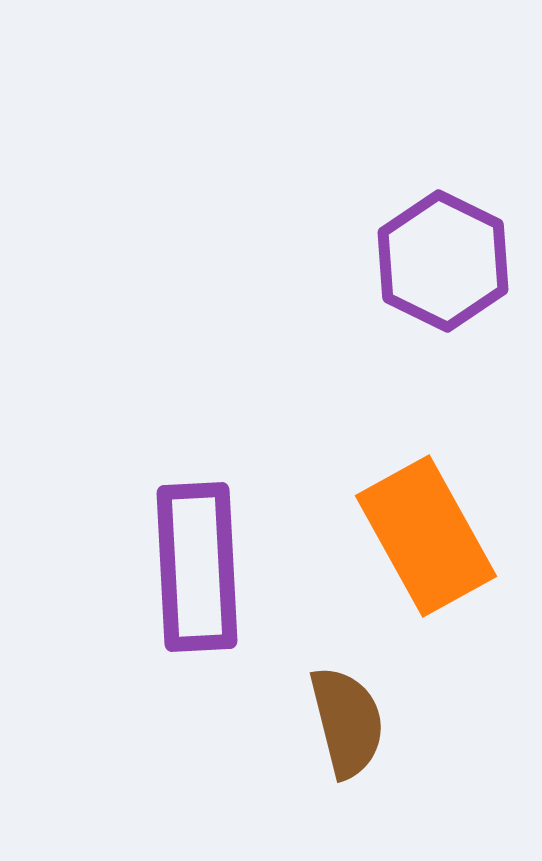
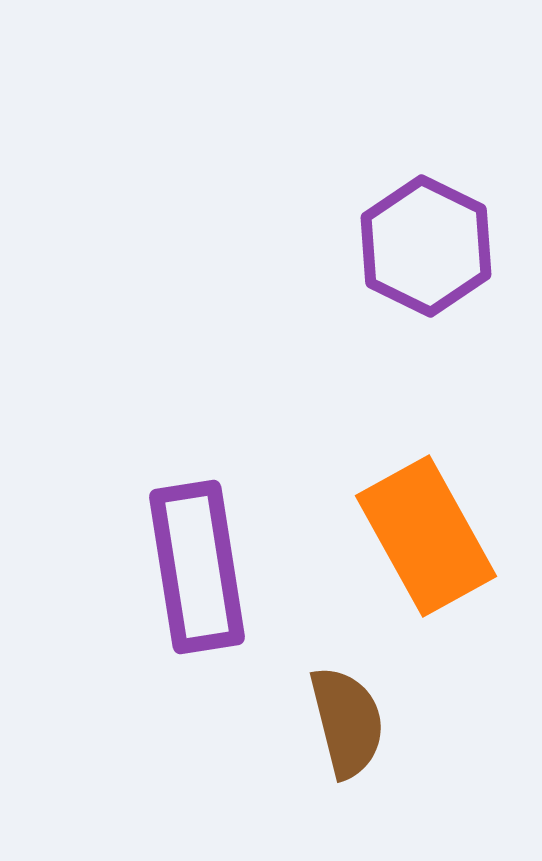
purple hexagon: moved 17 px left, 15 px up
purple rectangle: rotated 6 degrees counterclockwise
